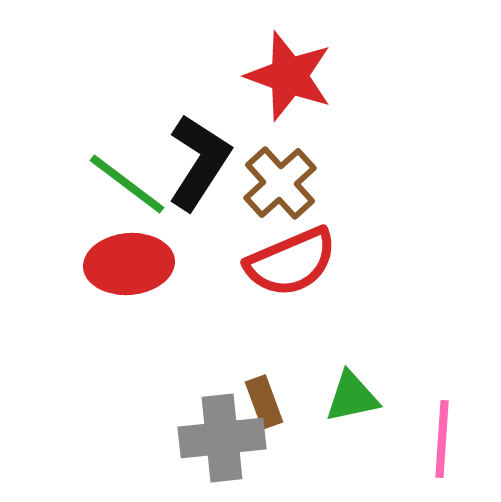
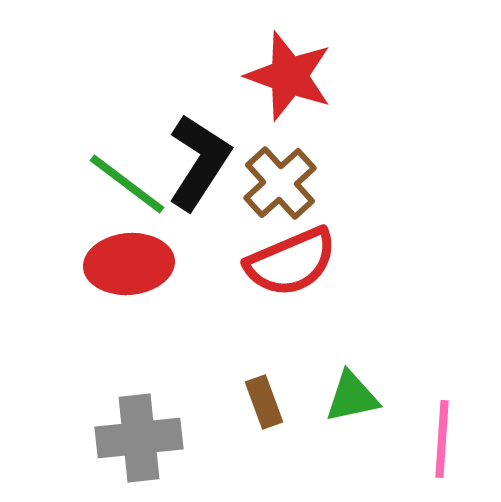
gray cross: moved 83 px left
